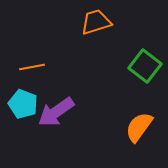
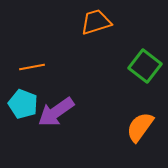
orange semicircle: moved 1 px right
